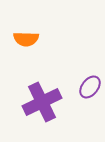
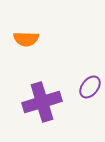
purple cross: rotated 9 degrees clockwise
